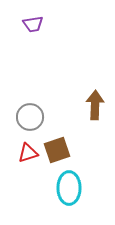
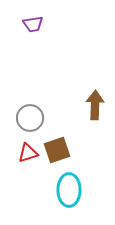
gray circle: moved 1 px down
cyan ellipse: moved 2 px down
